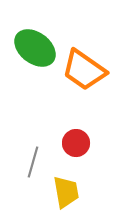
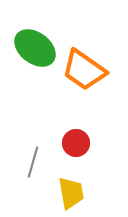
yellow trapezoid: moved 5 px right, 1 px down
